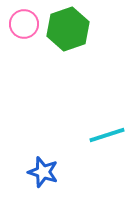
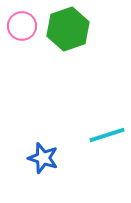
pink circle: moved 2 px left, 2 px down
blue star: moved 14 px up
